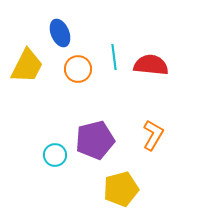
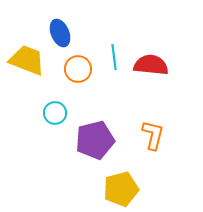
yellow trapezoid: moved 6 px up; rotated 96 degrees counterclockwise
orange L-shape: rotated 16 degrees counterclockwise
cyan circle: moved 42 px up
